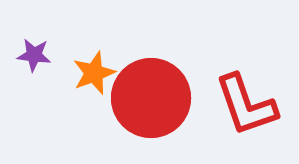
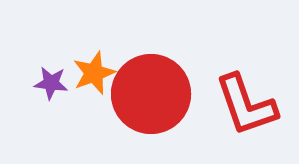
purple star: moved 17 px right, 28 px down
red circle: moved 4 px up
